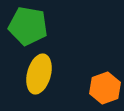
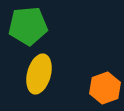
green pentagon: rotated 15 degrees counterclockwise
